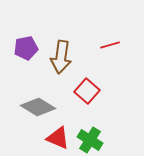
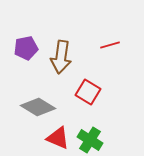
red square: moved 1 px right, 1 px down; rotated 10 degrees counterclockwise
